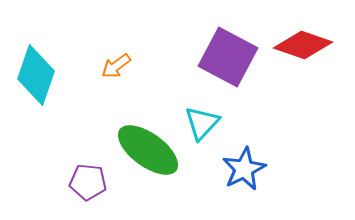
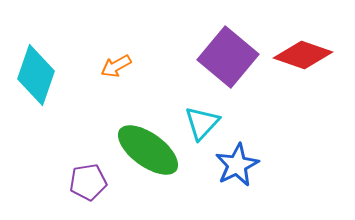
red diamond: moved 10 px down
purple square: rotated 12 degrees clockwise
orange arrow: rotated 8 degrees clockwise
blue star: moved 7 px left, 4 px up
purple pentagon: rotated 15 degrees counterclockwise
